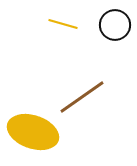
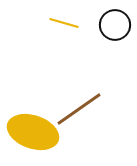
yellow line: moved 1 px right, 1 px up
brown line: moved 3 px left, 12 px down
